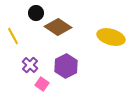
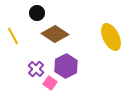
black circle: moved 1 px right
brown diamond: moved 3 px left, 7 px down
yellow ellipse: rotated 48 degrees clockwise
purple cross: moved 6 px right, 4 px down
pink square: moved 8 px right, 1 px up
